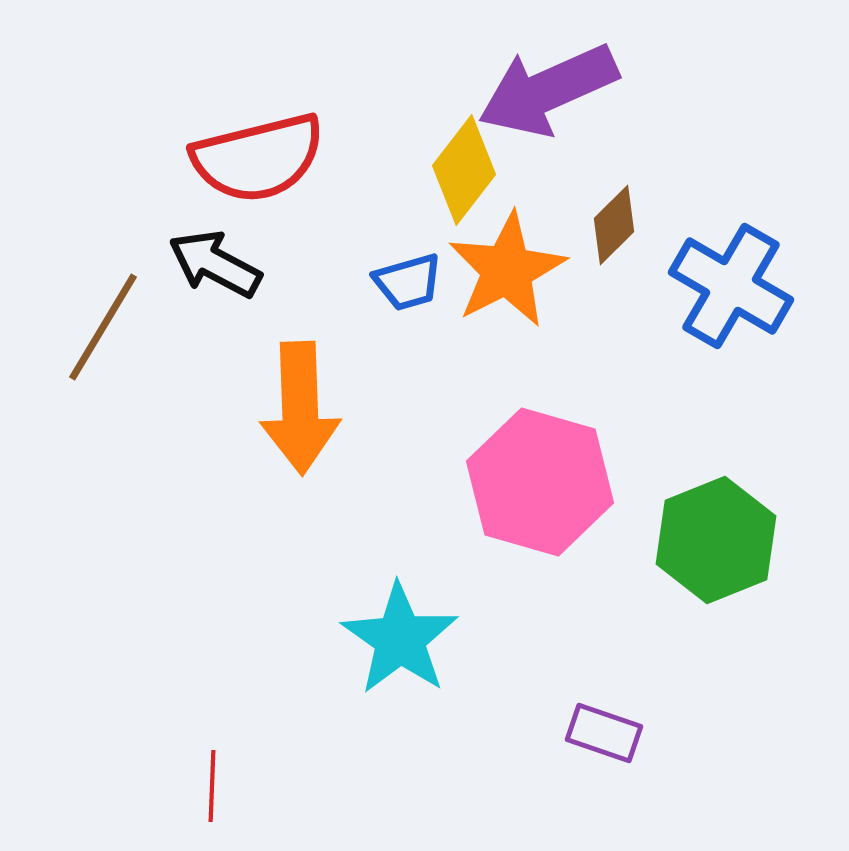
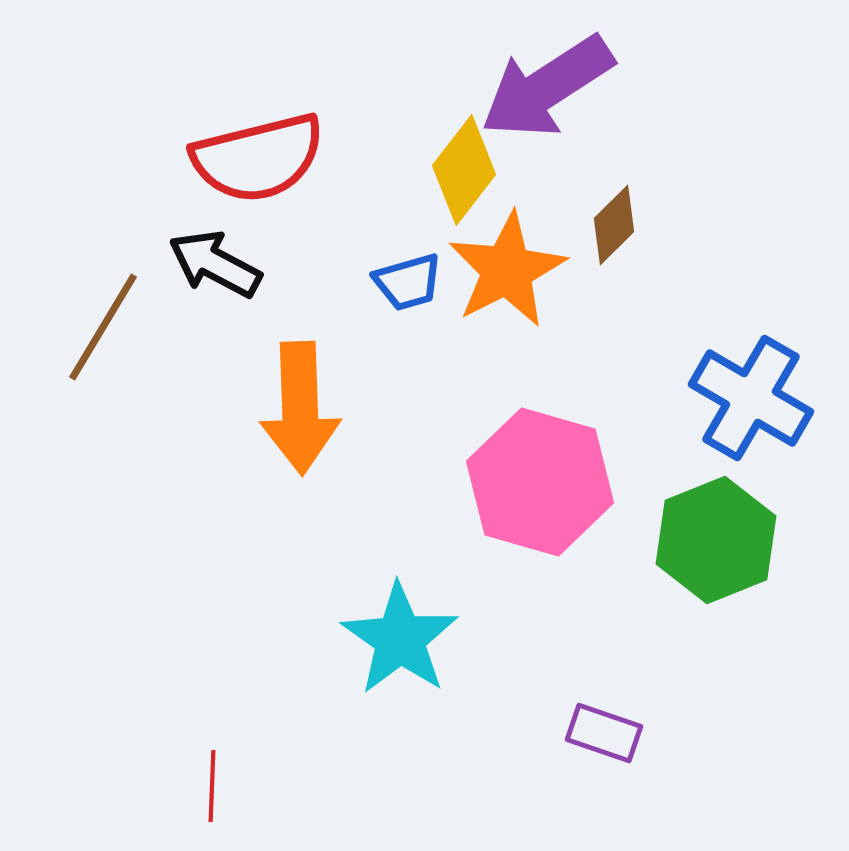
purple arrow: moved 1 px left, 3 px up; rotated 9 degrees counterclockwise
blue cross: moved 20 px right, 112 px down
